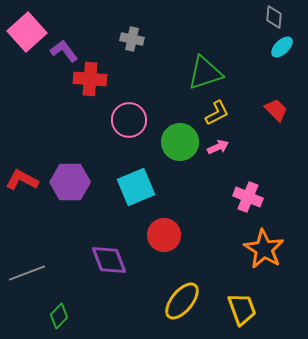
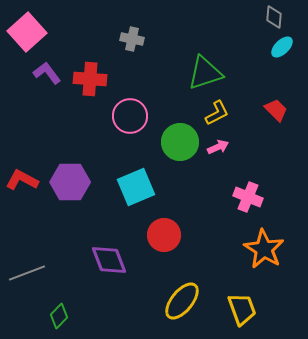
purple L-shape: moved 17 px left, 22 px down
pink circle: moved 1 px right, 4 px up
